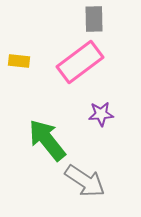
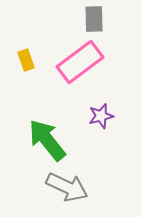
yellow rectangle: moved 7 px right, 1 px up; rotated 65 degrees clockwise
purple star: moved 2 px down; rotated 10 degrees counterclockwise
gray arrow: moved 18 px left, 6 px down; rotated 9 degrees counterclockwise
